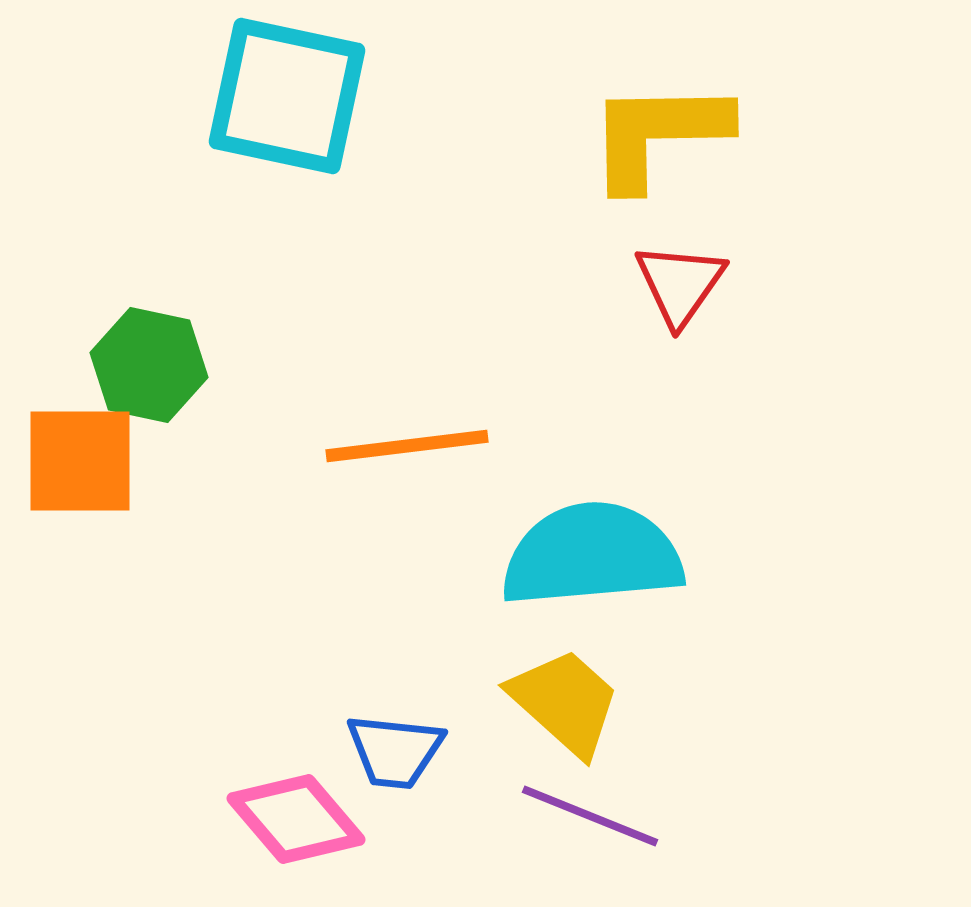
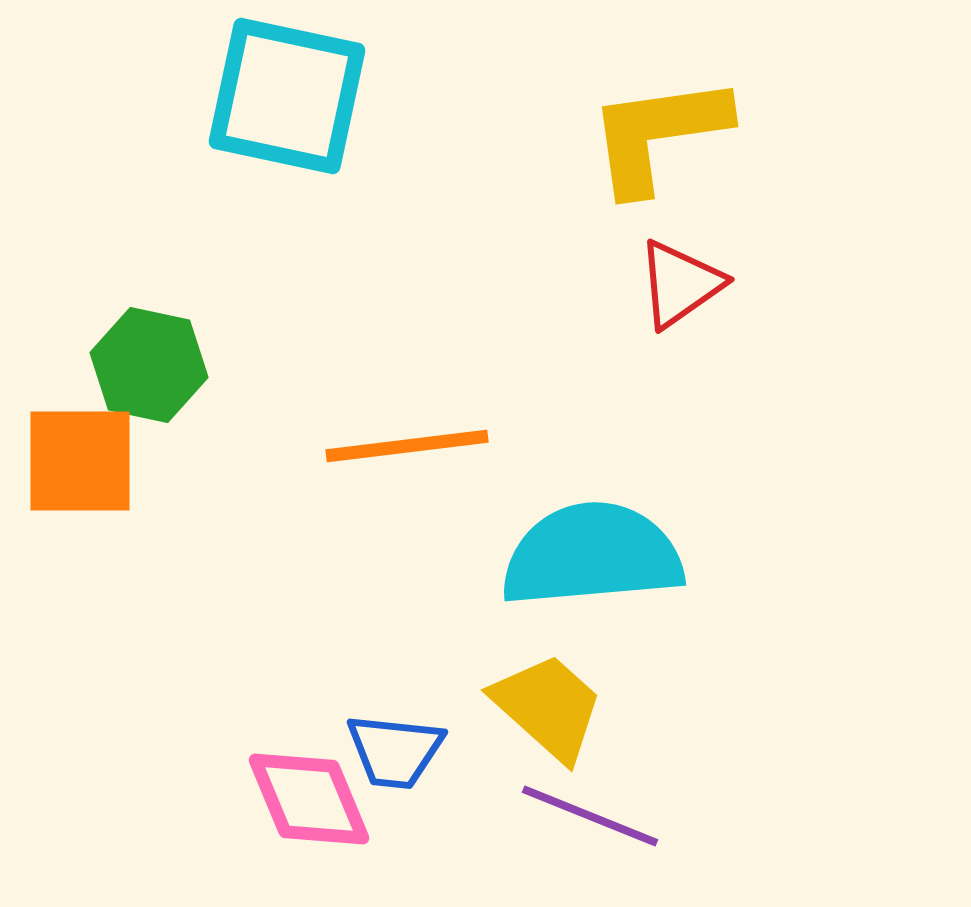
yellow L-shape: rotated 7 degrees counterclockwise
red triangle: rotated 20 degrees clockwise
yellow trapezoid: moved 17 px left, 5 px down
pink diamond: moved 13 px right, 20 px up; rotated 18 degrees clockwise
